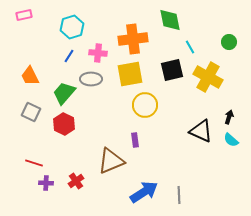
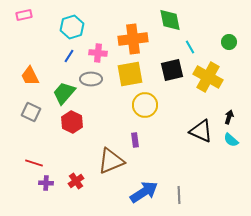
red hexagon: moved 8 px right, 2 px up
